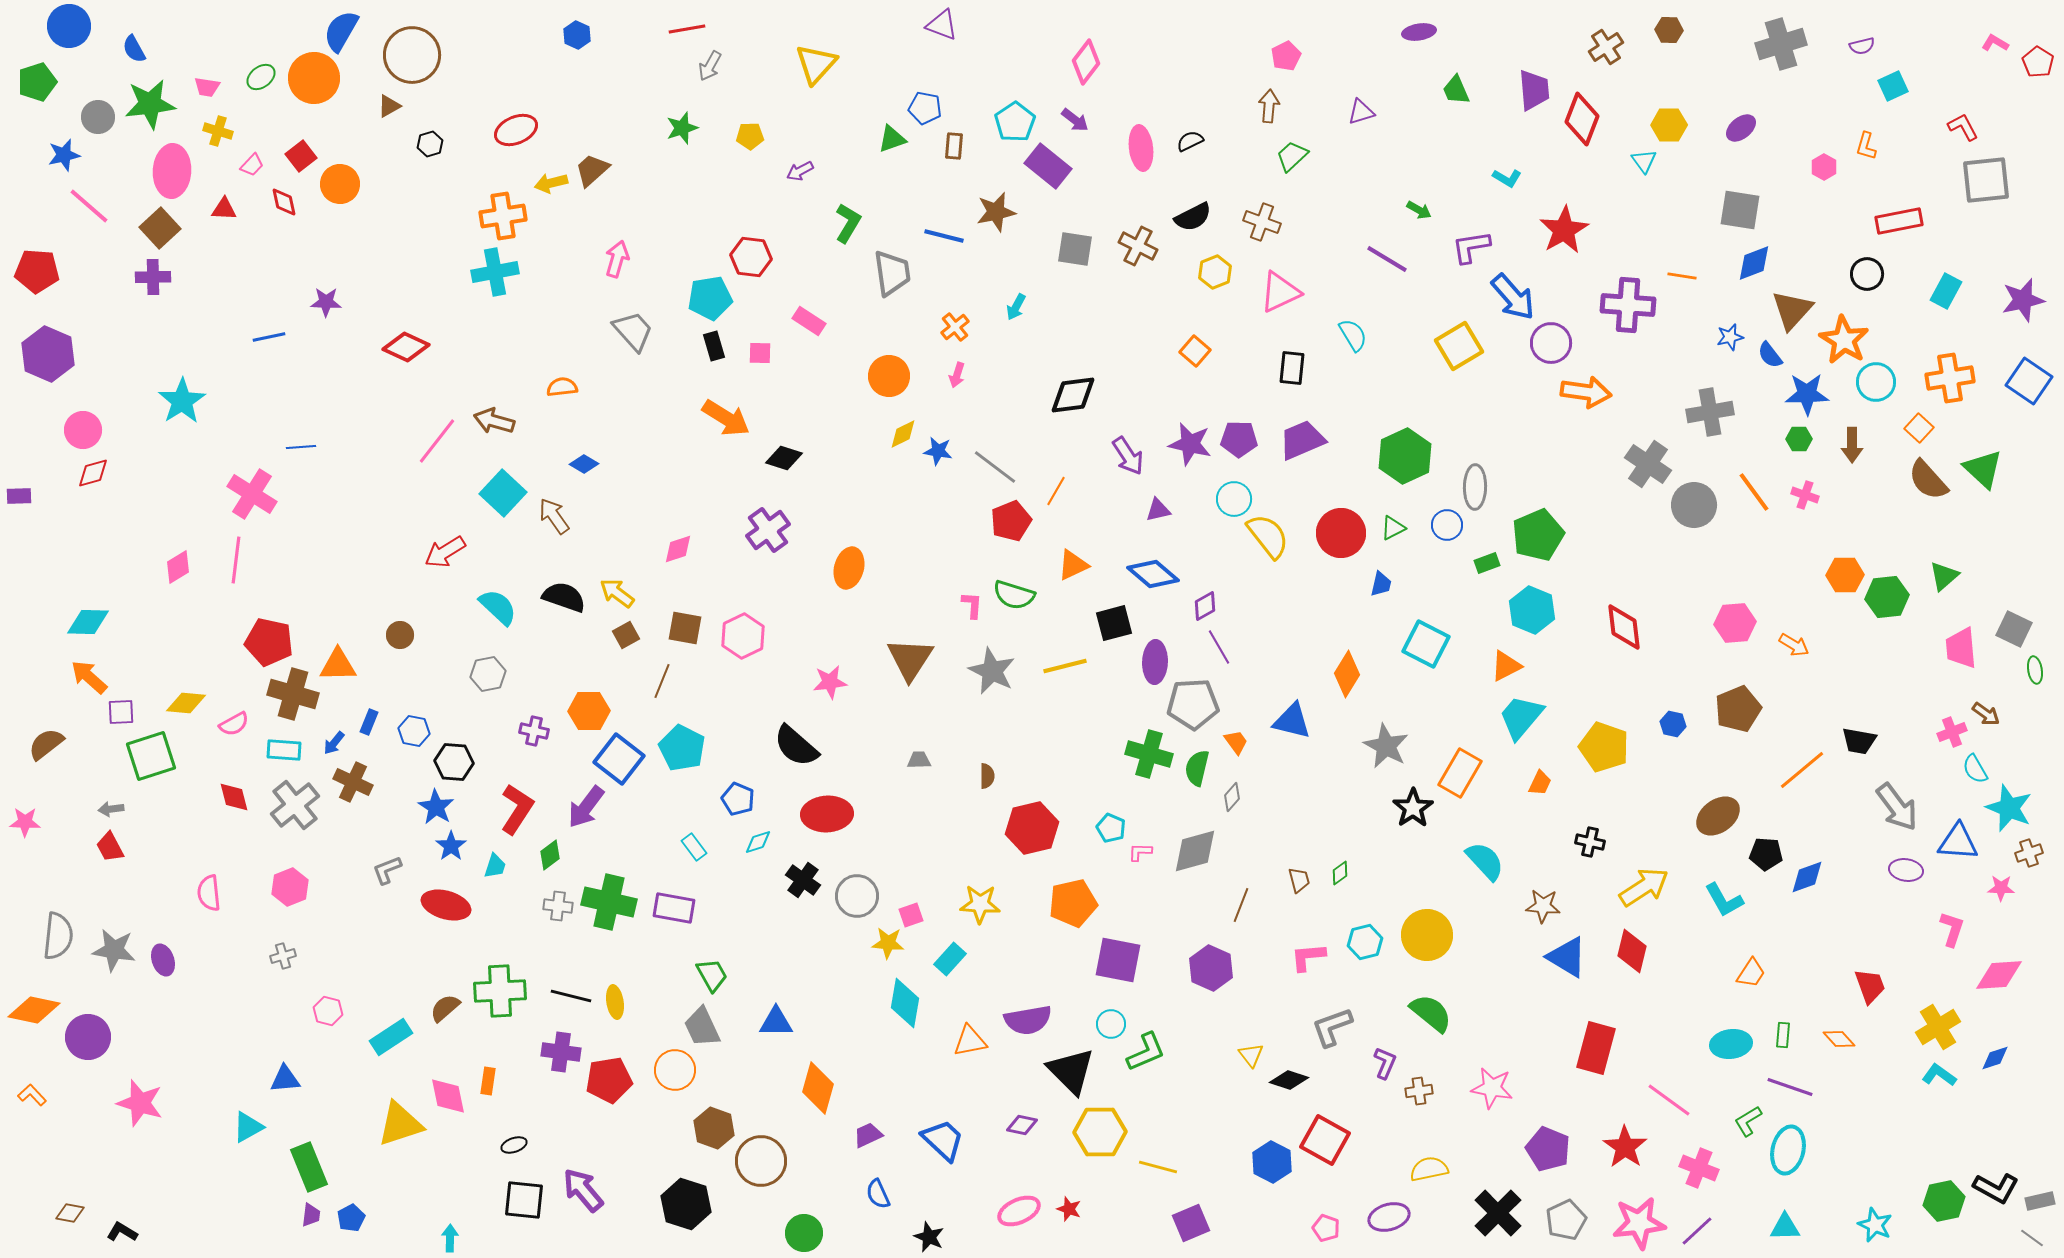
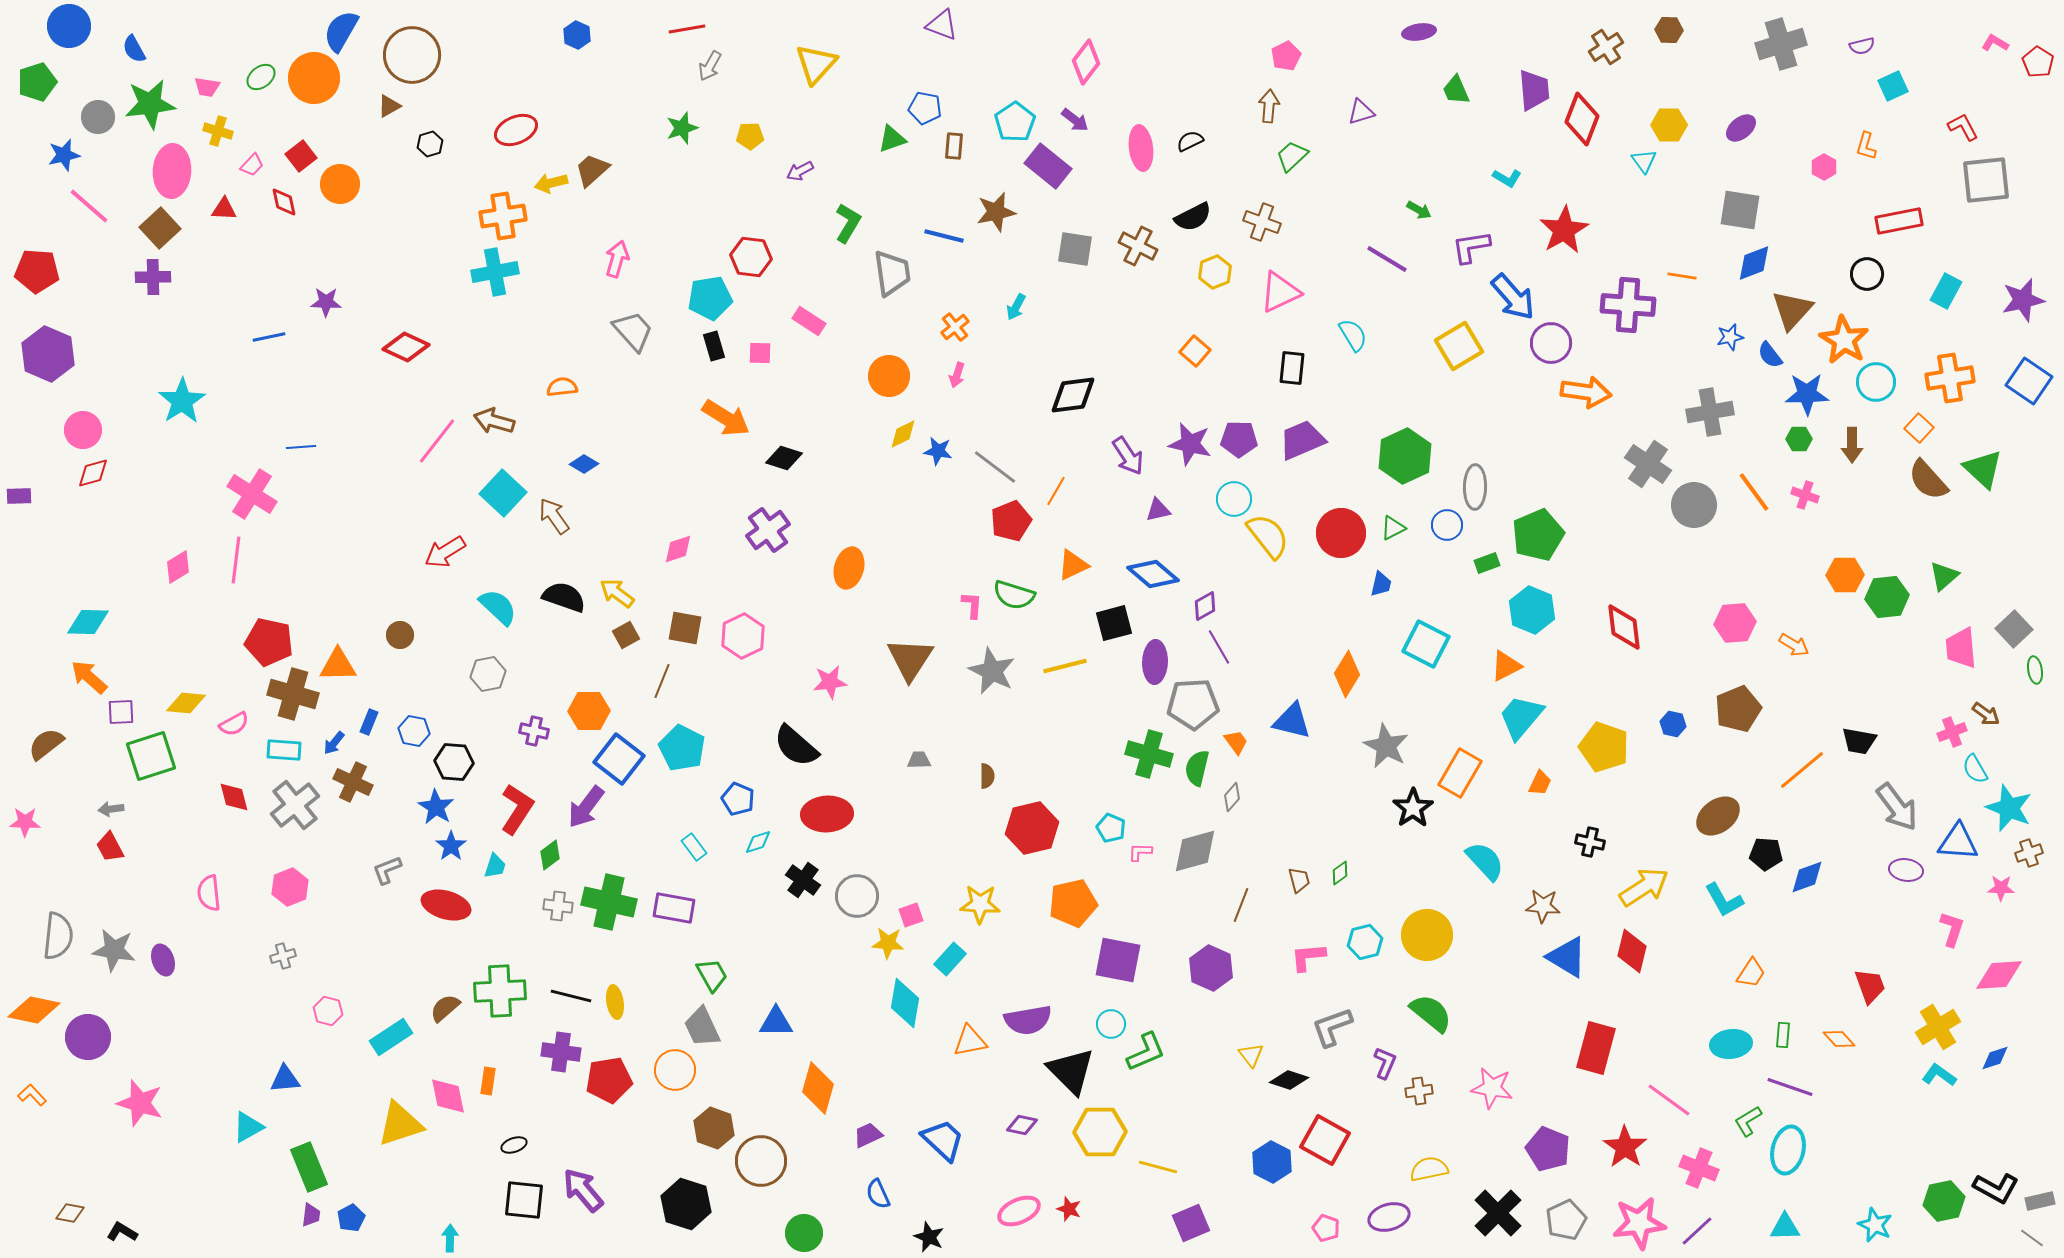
gray square at (2014, 629): rotated 21 degrees clockwise
